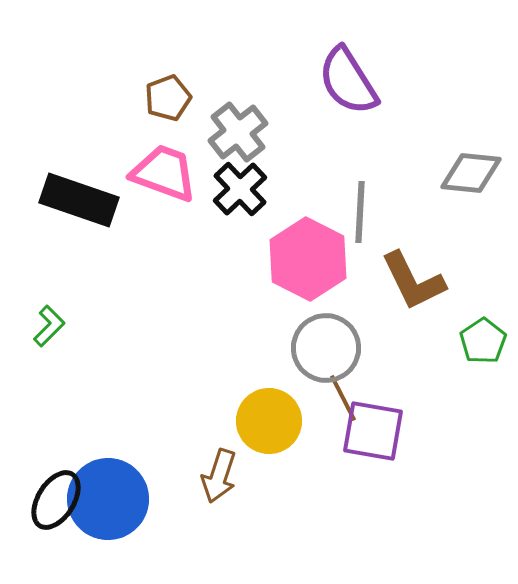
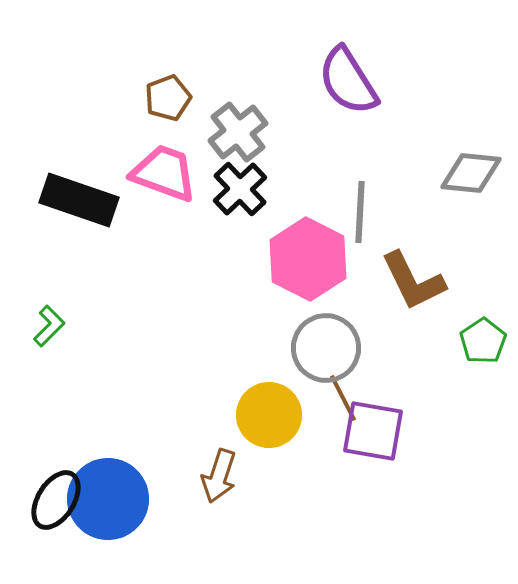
yellow circle: moved 6 px up
